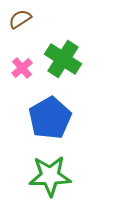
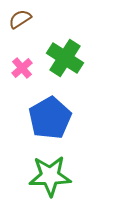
green cross: moved 2 px right, 1 px up
